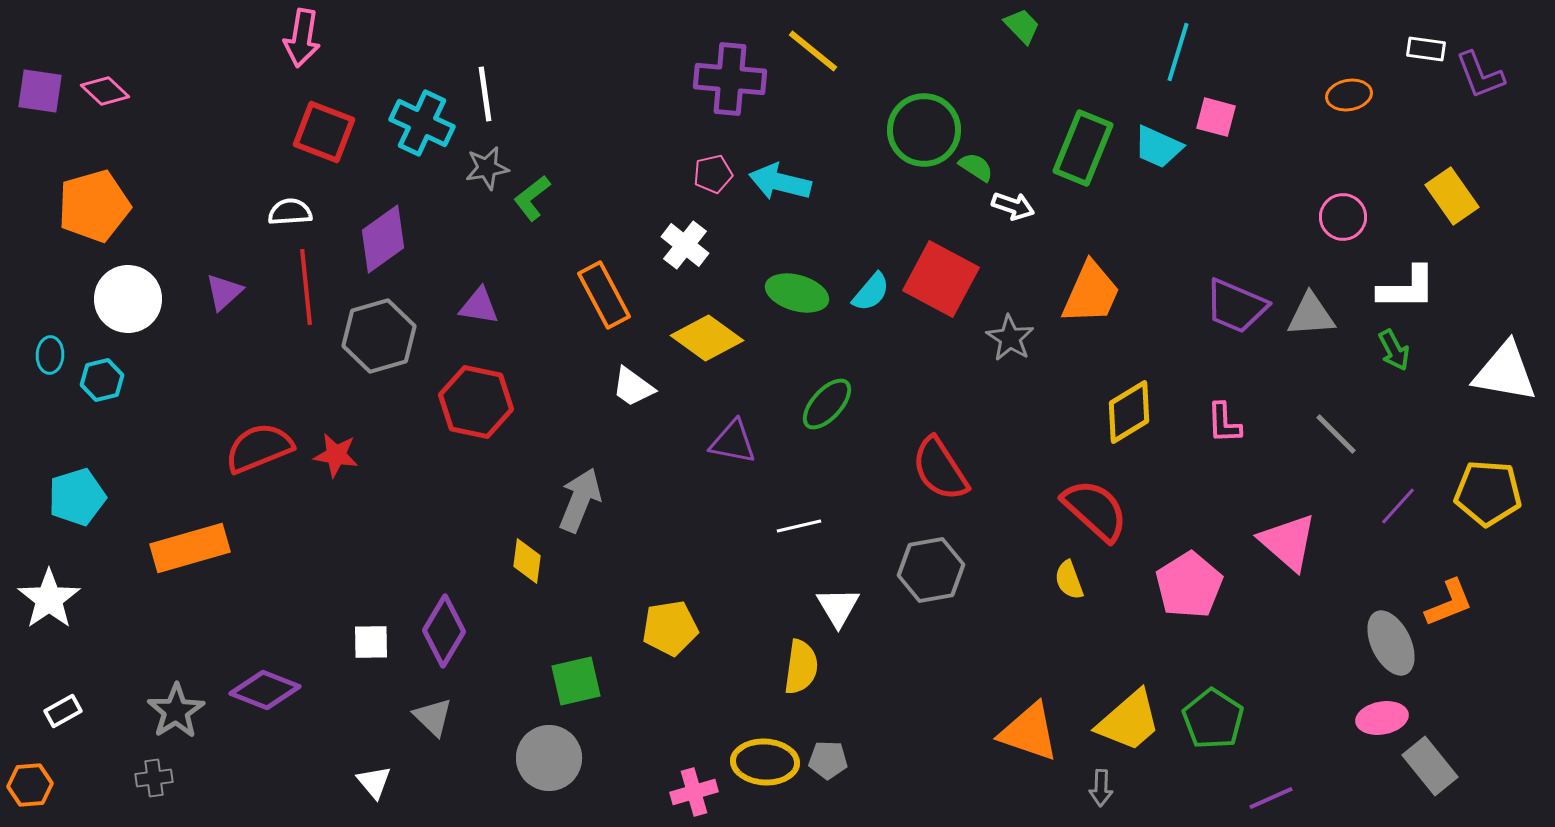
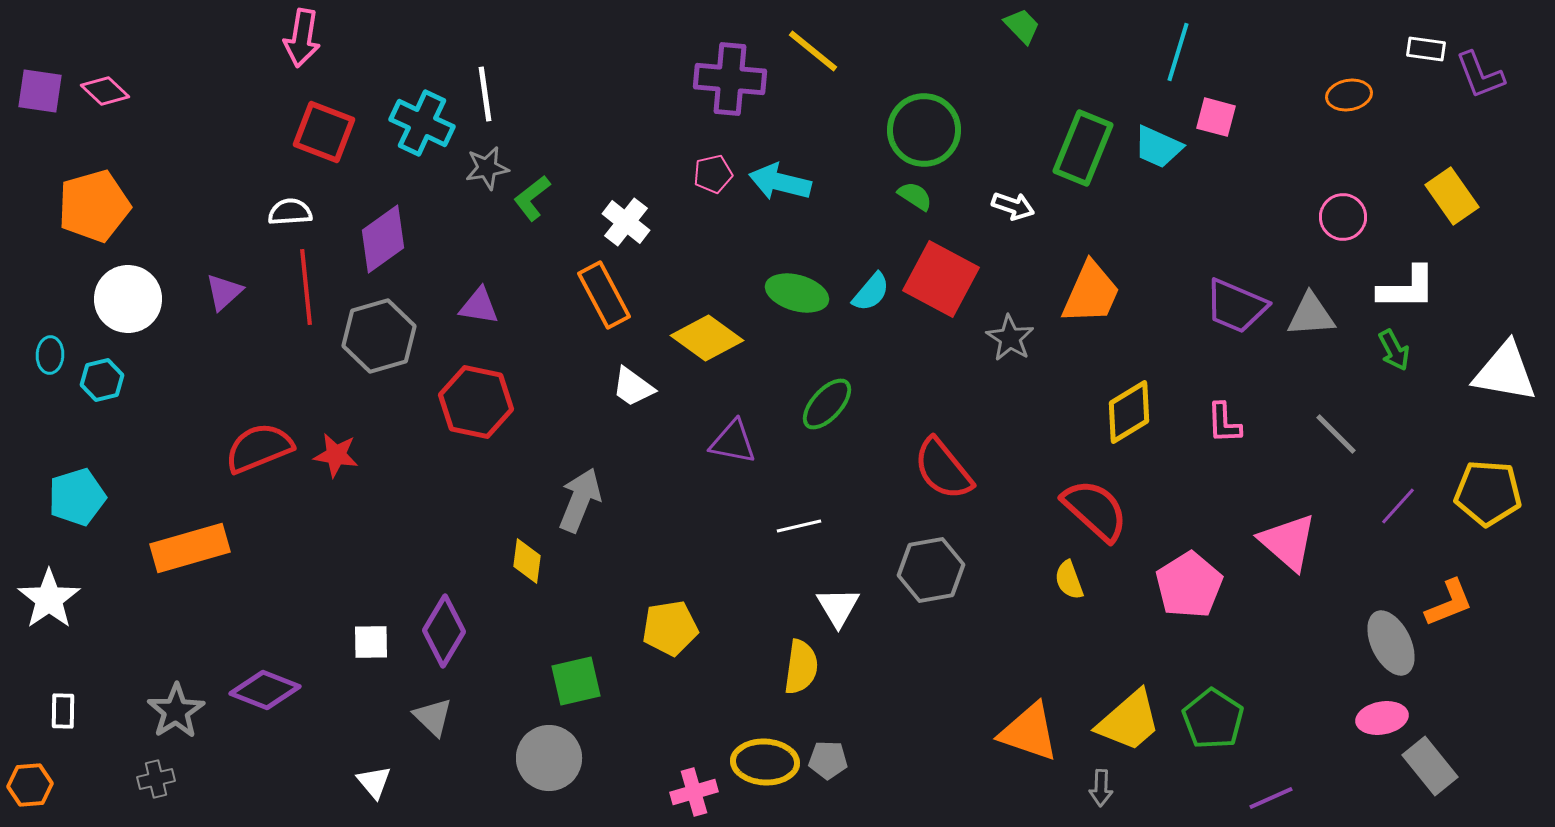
green semicircle at (976, 167): moved 61 px left, 29 px down
white cross at (685, 245): moved 59 px left, 23 px up
red semicircle at (940, 469): moved 3 px right; rotated 6 degrees counterclockwise
white rectangle at (63, 711): rotated 60 degrees counterclockwise
gray cross at (154, 778): moved 2 px right, 1 px down; rotated 6 degrees counterclockwise
